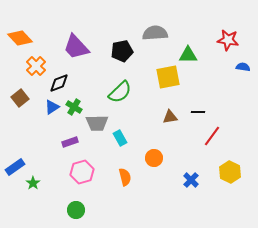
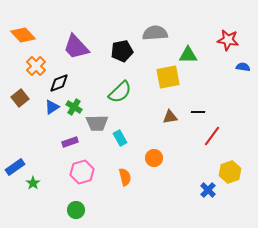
orange diamond: moved 3 px right, 3 px up
yellow hexagon: rotated 15 degrees clockwise
blue cross: moved 17 px right, 10 px down
